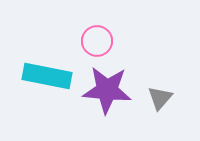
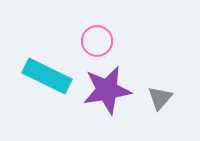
cyan rectangle: rotated 15 degrees clockwise
purple star: rotated 15 degrees counterclockwise
